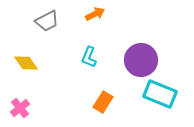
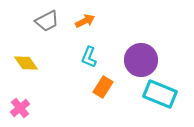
orange arrow: moved 10 px left, 7 px down
orange rectangle: moved 15 px up
